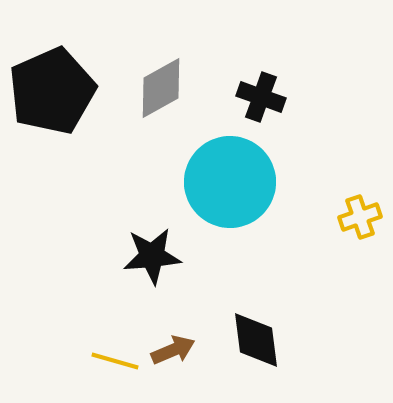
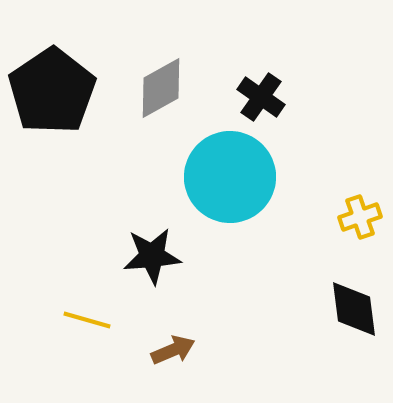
black pentagon: rotated 10 degrees counterclockwise
black cross: rotated 15 degrees clockwise
cyan circle: moved 5 px up
black diamond: moved 98 px right, 31 px up
yellow line: moved 28 px left, 41 px up
